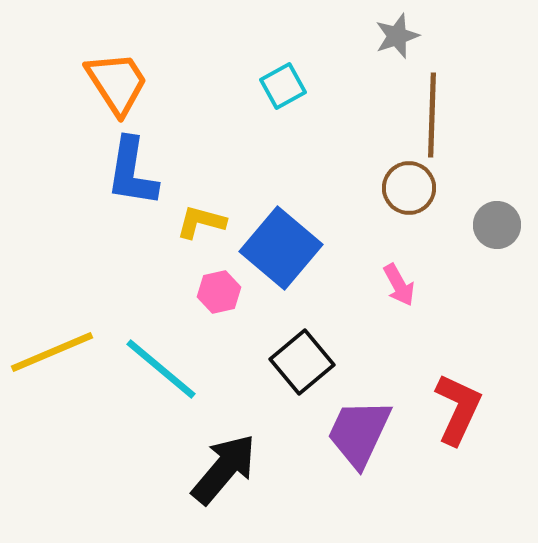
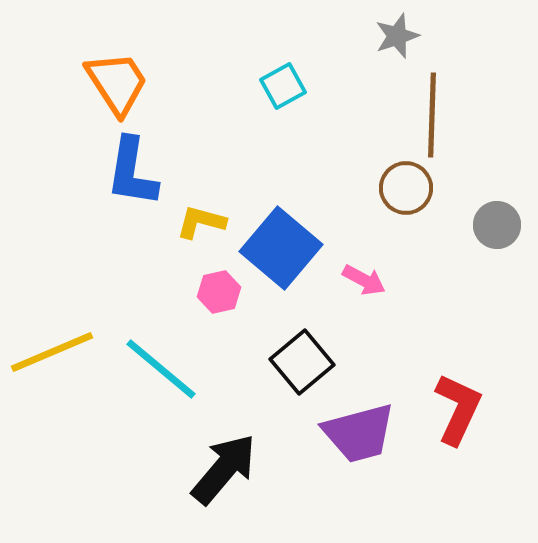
brown circle: moved 3 px left
pink arrow: moved 35 px left, 5 px up; rotated 33 degrees counterclockwise
purple trapezoid: rotated 130 degrees counterclockwise
